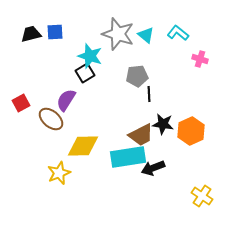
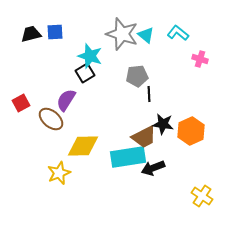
gray star: moved 4 px right
brown trapezoid: moved 3 px right, 2 px down
